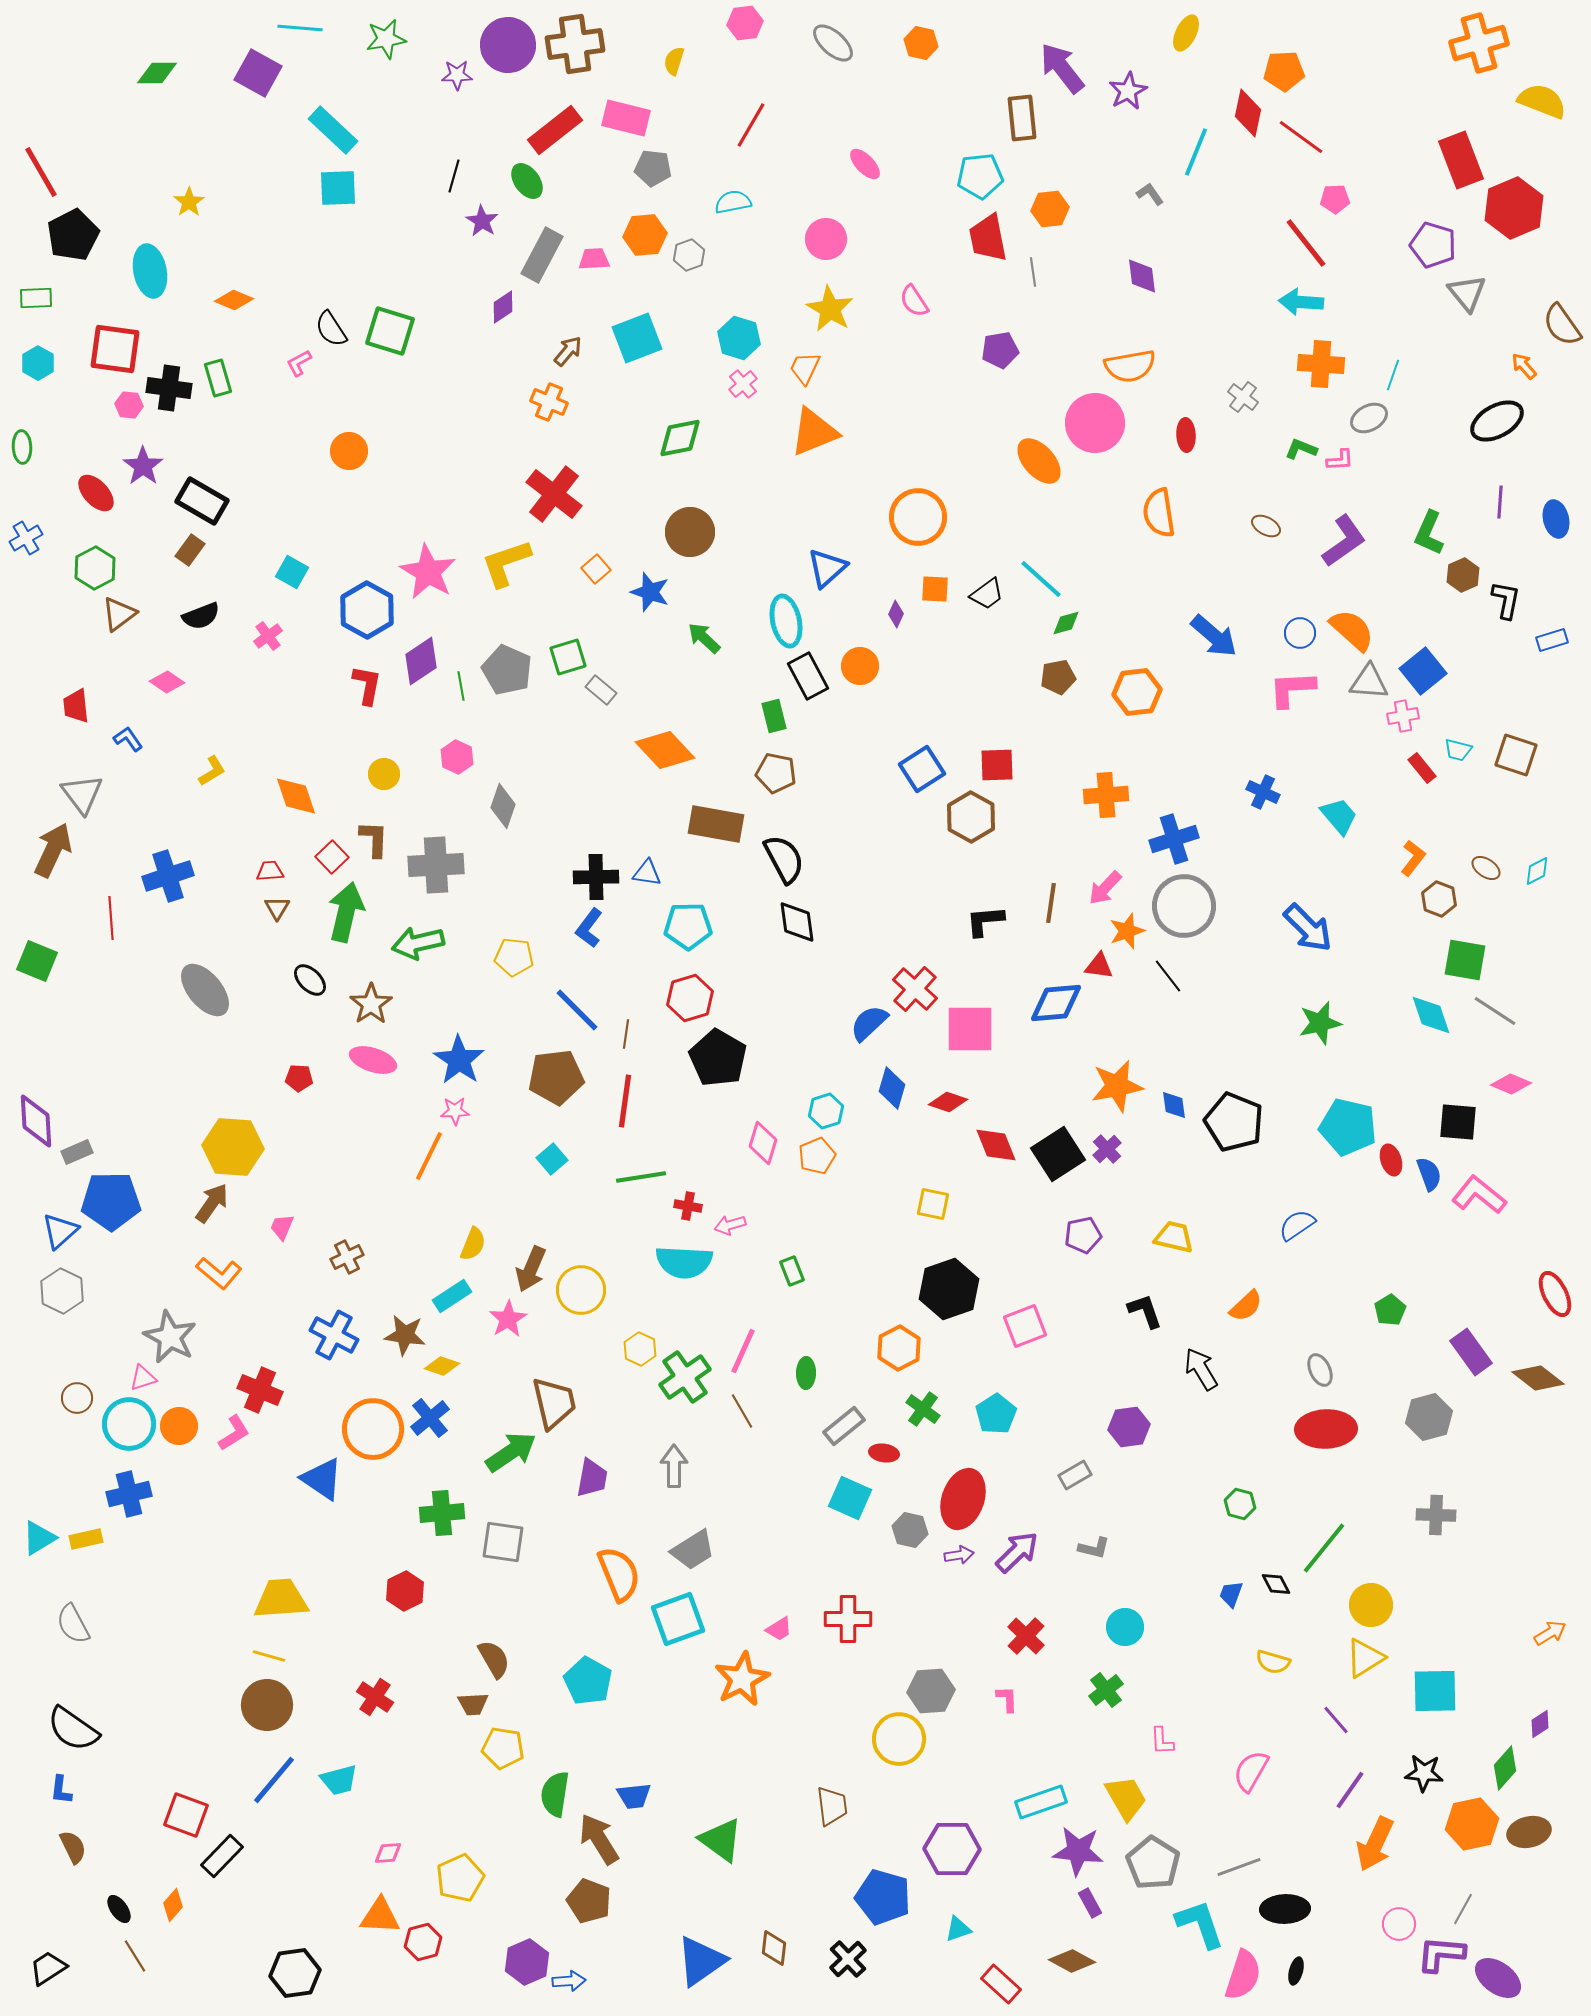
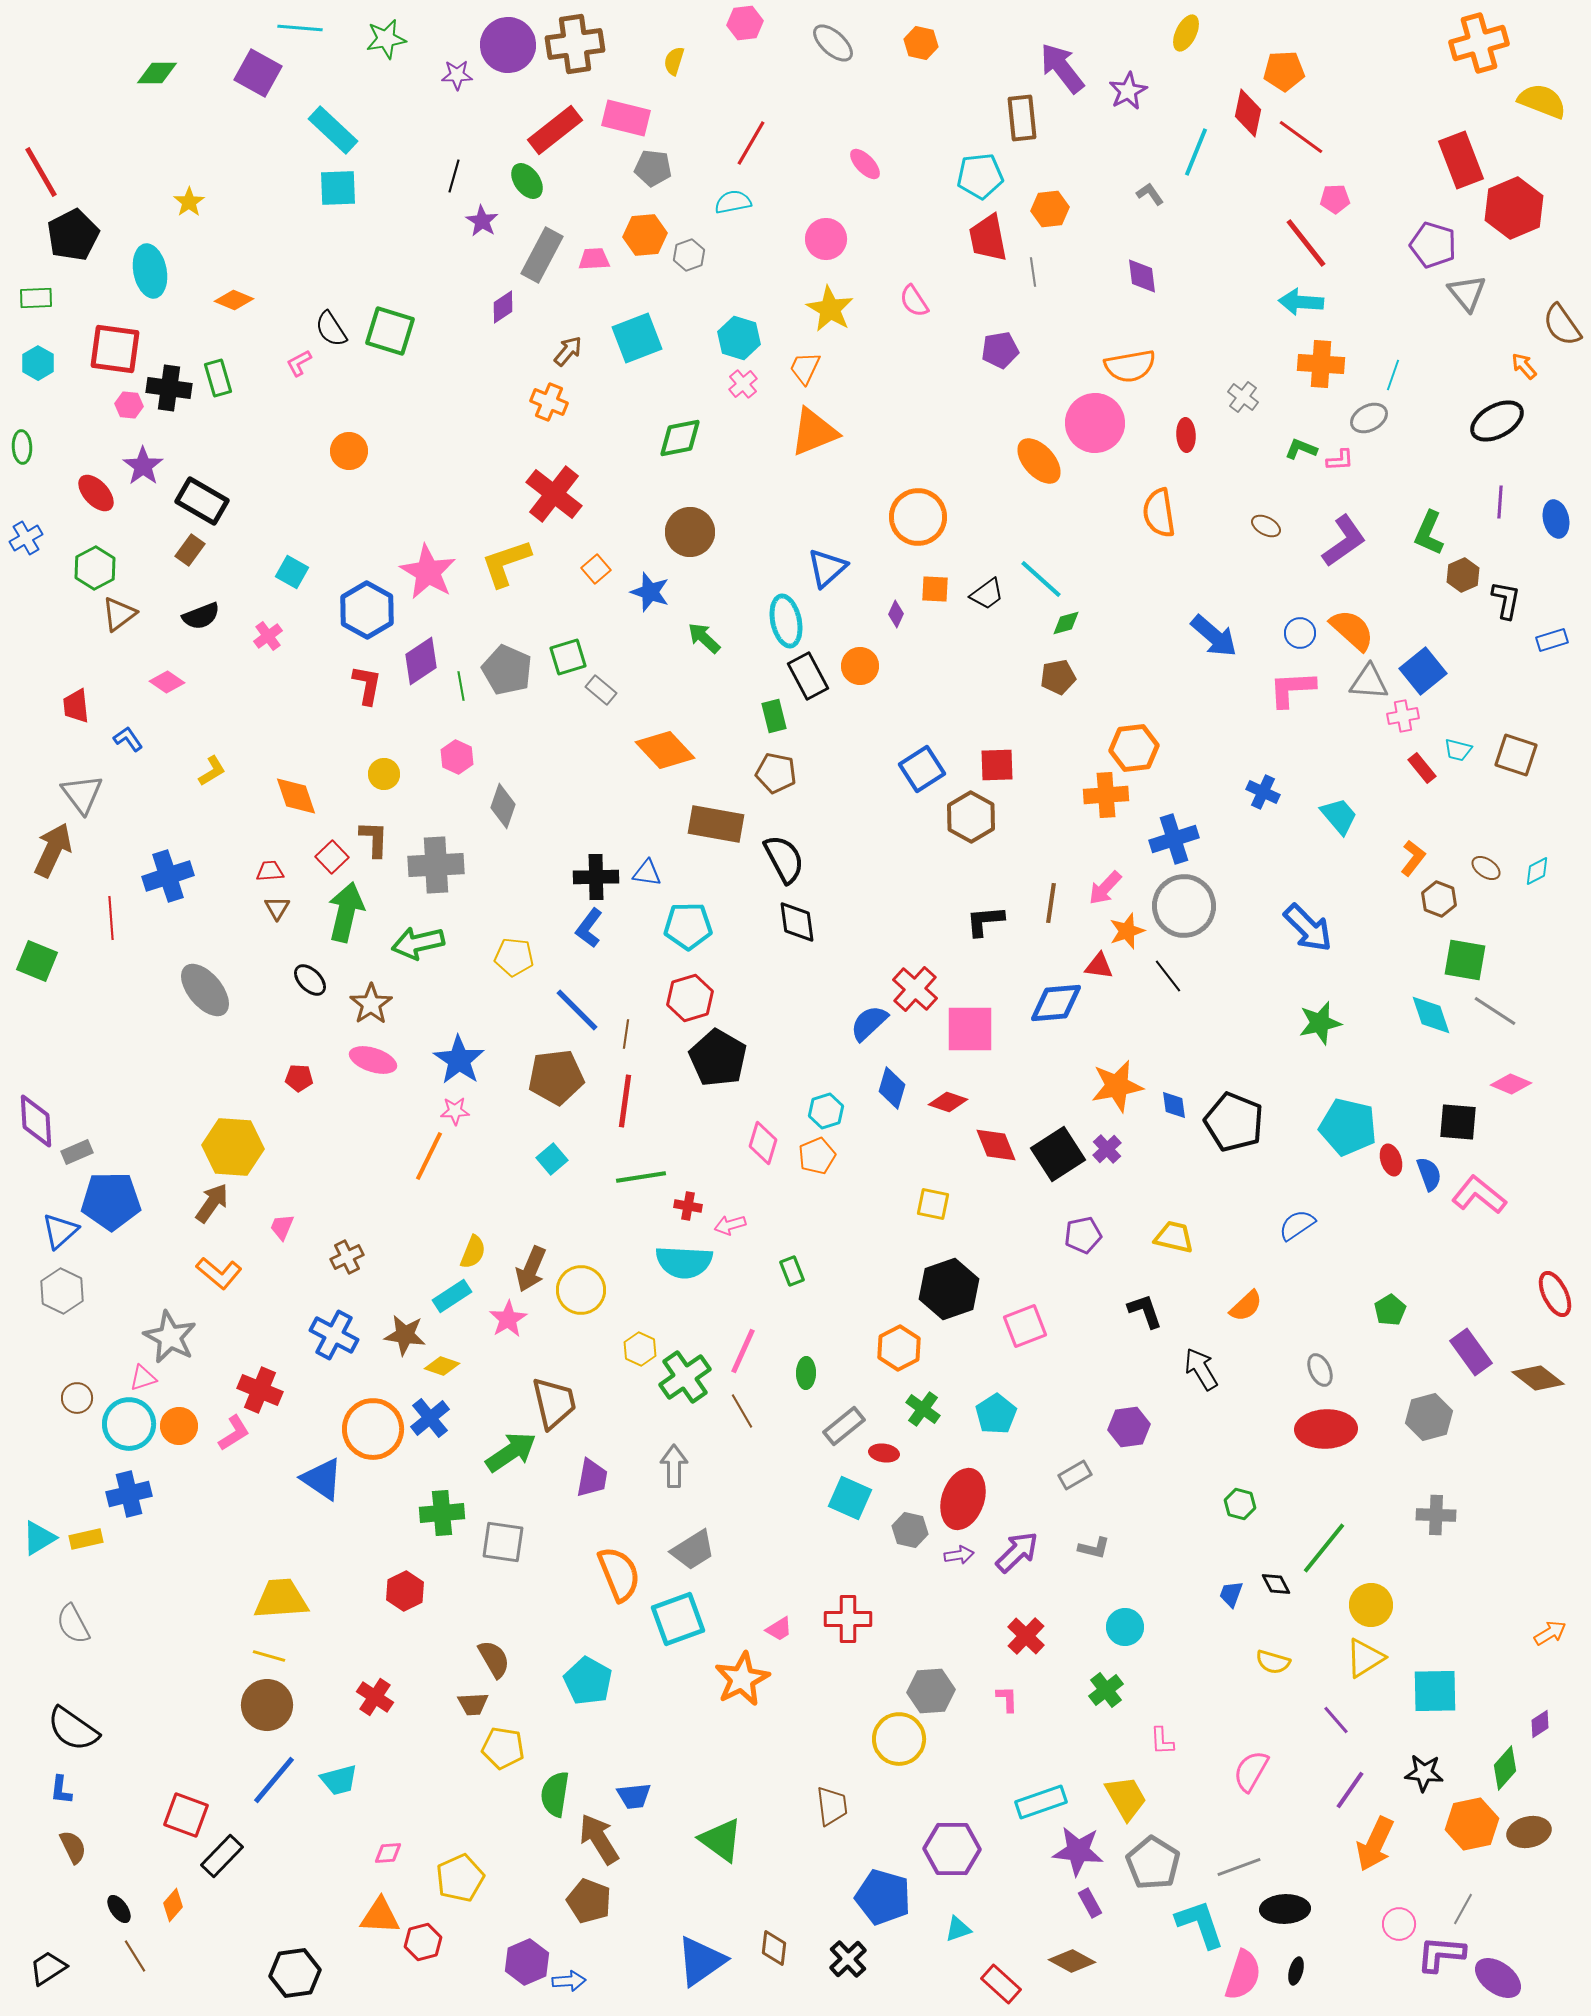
red line at (751, 125): moved 18 px down
orange hexagon at (1137, 692): moved 3 px left, 56 px down
yellow semicircle at (473, 1244): moved 8 px down
